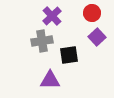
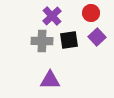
red circle: moved 1 px left
gray cross: rotated 10 degrees clockwise
black square: moved 15 px up
